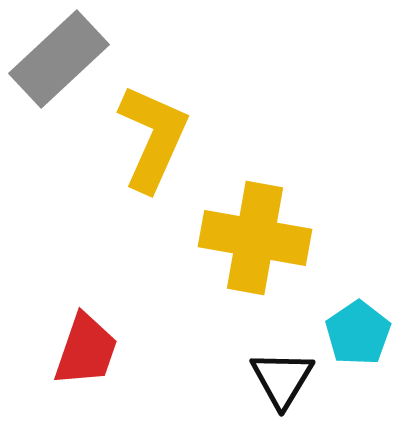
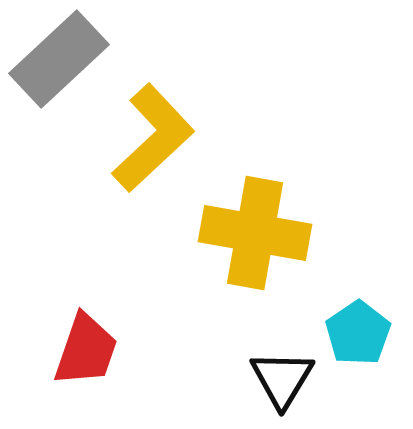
yellow L-shape: rotated 23 degrees clockwise
yellow cross: moved 5 px up
